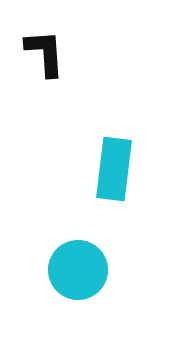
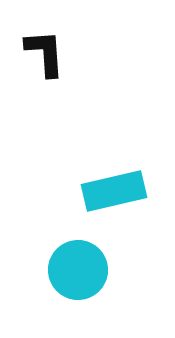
cyan rectangle: moved 22 px down; rotated 70 degrees clockwise
